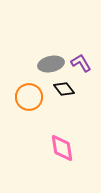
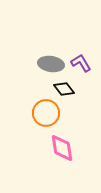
gray ellipse: rotated 20 degrees clockwise
orange circle: moved 17 px right, 16 px down
